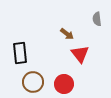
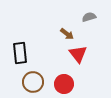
gray semicircle: moved 8 px left, 2 px up; rotated 80 degrees clockwise
red triangle: moved 2 px left
